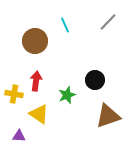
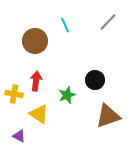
purple triangle: rotated 24 degrees clockwise
